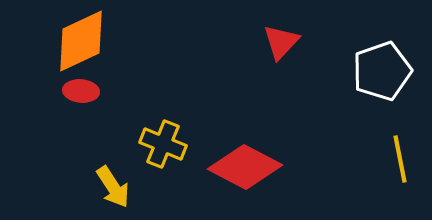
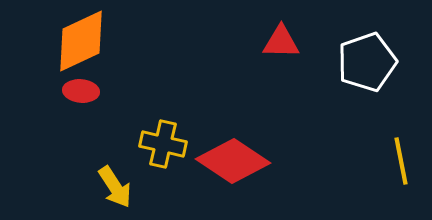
red triangle: rotated 48 degrees clockwise
white pentagon: moved 15 px left, 9 px up
yellow cross: rotated 9 degrees counterclockwise
yellow line: moved 1 px right, 2 px down
red diamond: moved 12 px left, 6 px up; rotated 6 degrees clockwise
yellow arrow: moved 2 px right
